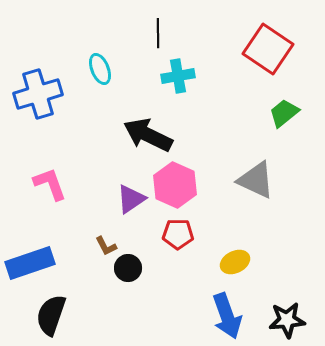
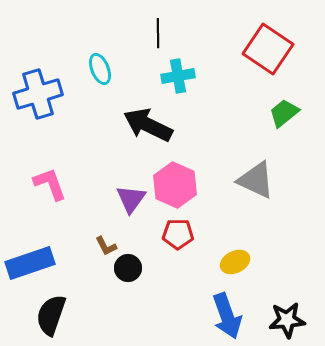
black arrow: moved 10 px up
purple triangle: rotated 20 degrees counterclockwise
